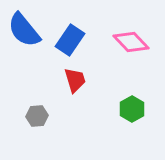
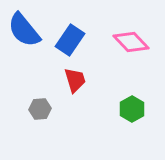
gray hexagon: moved 3 px right, 7 px up
